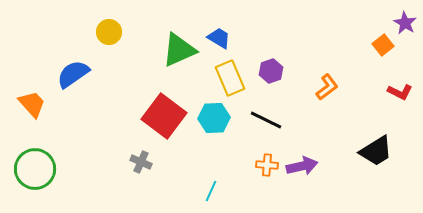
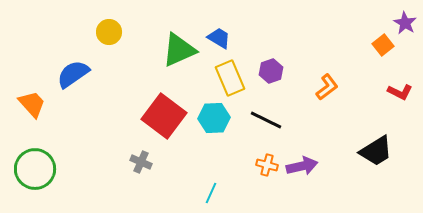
orange cross: rotated 10 degrees clockwise
cyan line: moved 2 px down
